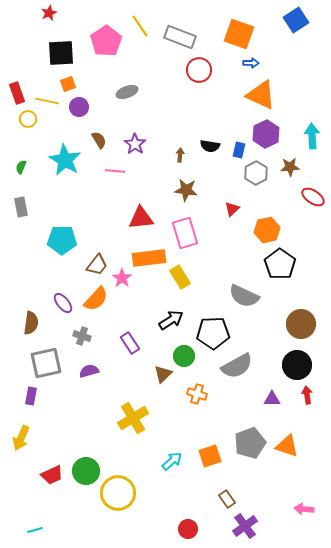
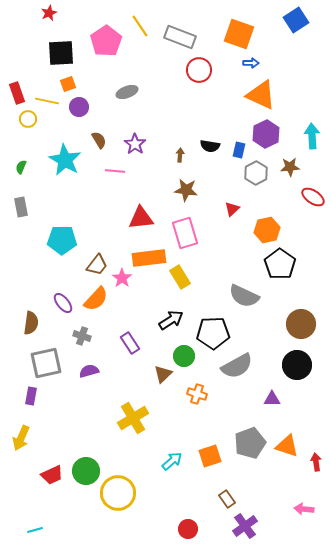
red arrow at (307, 395): moved 9 px right, 67 px down
